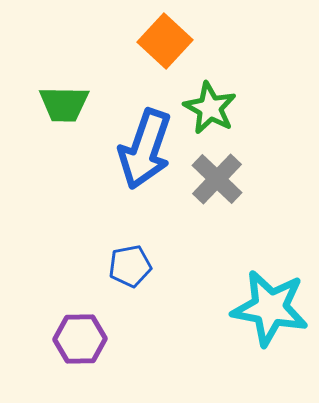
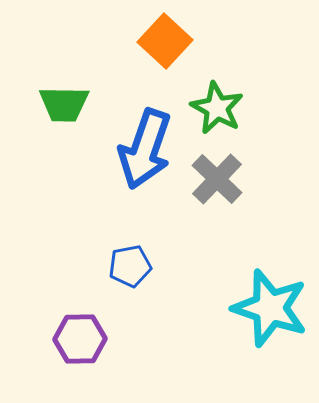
green star: moved 7 px right
cyan star: rotated 8 degrees clockwise
